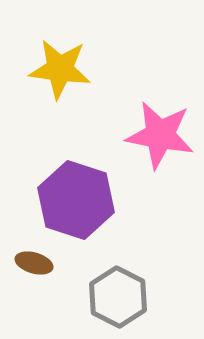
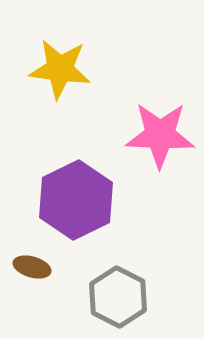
pink star: rotated 8 degrees counterclockwise
purple hexagon: rotated 16 degrees clockwise
brown ellipse: moved 2 px left, 4 px down
